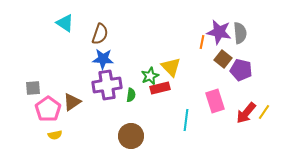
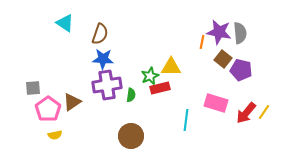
yellow triangle: rotated 45 degrees counterclockwise
pink rectangle: moved 1 px right, 2 px down; rotated 55 degrees counterclockwise
